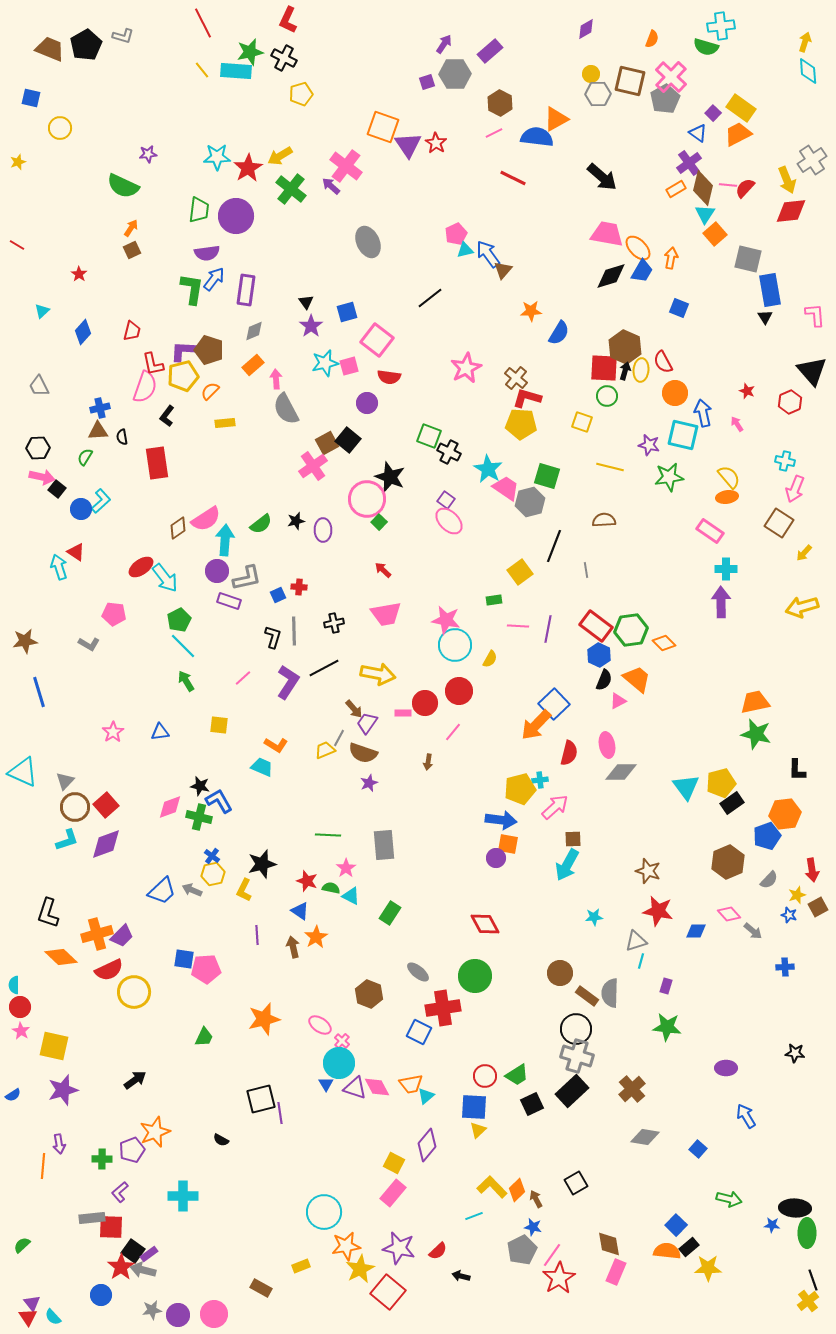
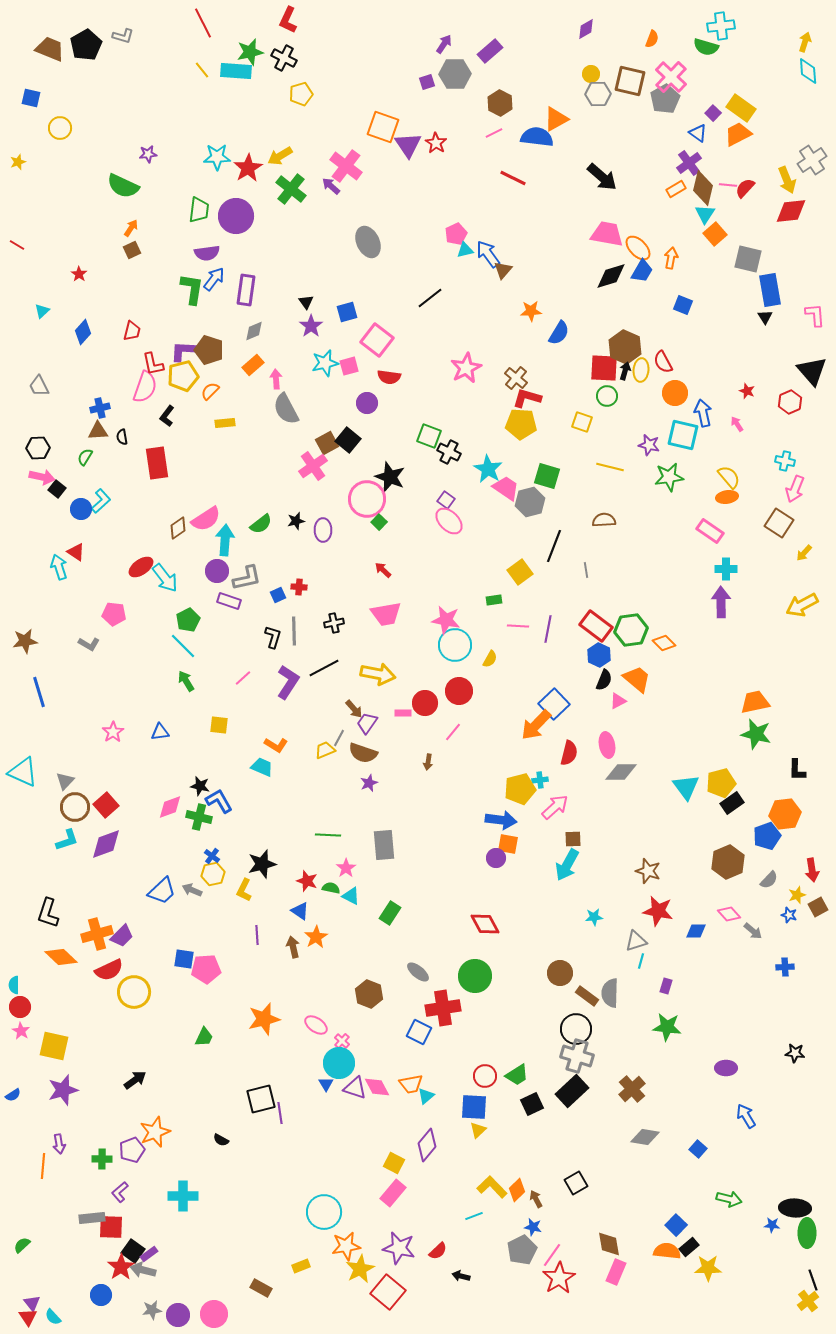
blue square at (679, 308): moved 4 px right, 3 px up
yellow arrow at (802, 607): moved 2 px up; rotated 12 degrees counterclockwise
green pentagon at (179, 620): moved 9 px right
pink ellipse at (320, 1025): moved 4 px left
